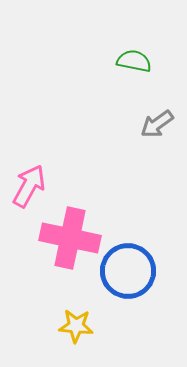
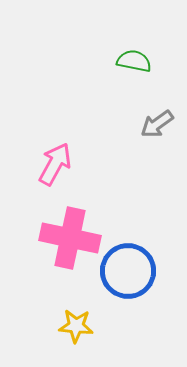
pink arrow: moved 26 px right, 22 px up
